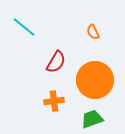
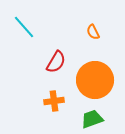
cyan line: rotated 10 degrees clockwise
